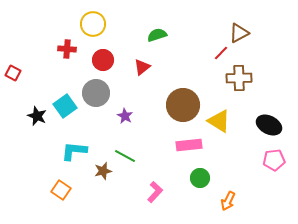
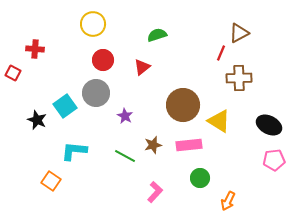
red cross: moved 32 px left
red line: rotated 21 degrees counterclockwise
black star: moved 4 px down
brown star: moved 50 px right, 26 px up
orange square: moved 10 px left, 9 px up
